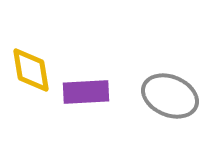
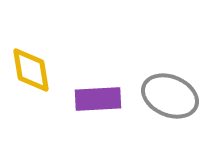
purple rectangle: moved 12 px right, 7 px down
